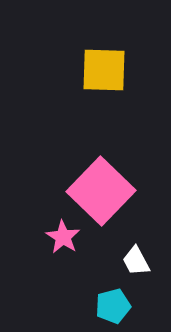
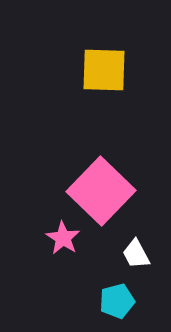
pink star: moved 1 px down
white trapezoid: moved 7 px up
cyan pentagon: moved 4 px right, 5 px up
